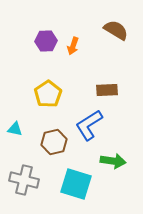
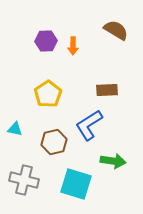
orange arrow: rotated 18 degrees counterclockwise
